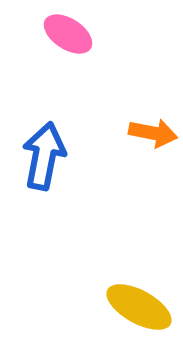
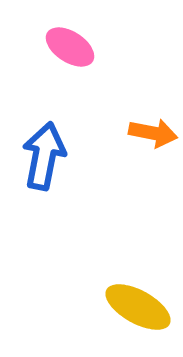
pink ellipse: moved 2 px right, 13 px down
yellow ellipse: moved 1 px left
